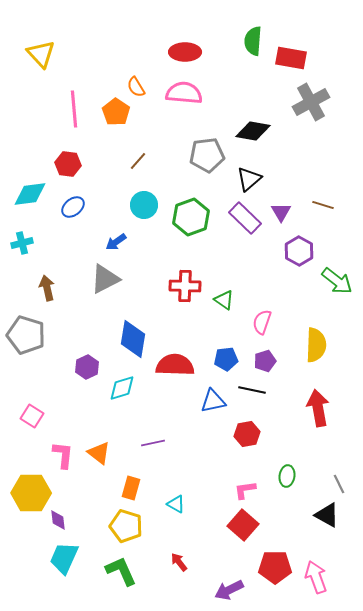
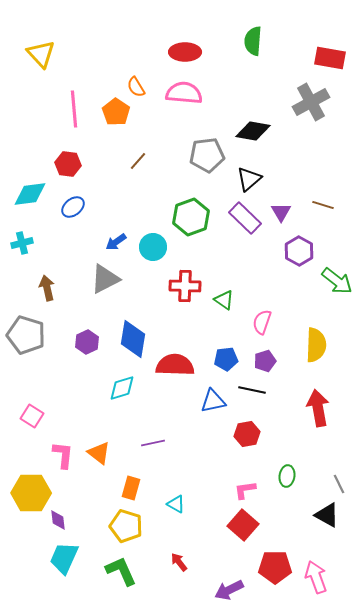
red rectangle at (291, 58): moved 39 px right
cyan circle at (144, 205): moved 9 px right, 42 px down
purple hexagon at (87, 367): moved 25 px up
